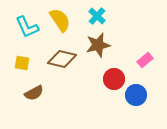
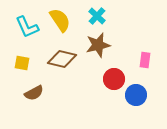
pink rectangle: rotated 42 degrees counterclockwise
